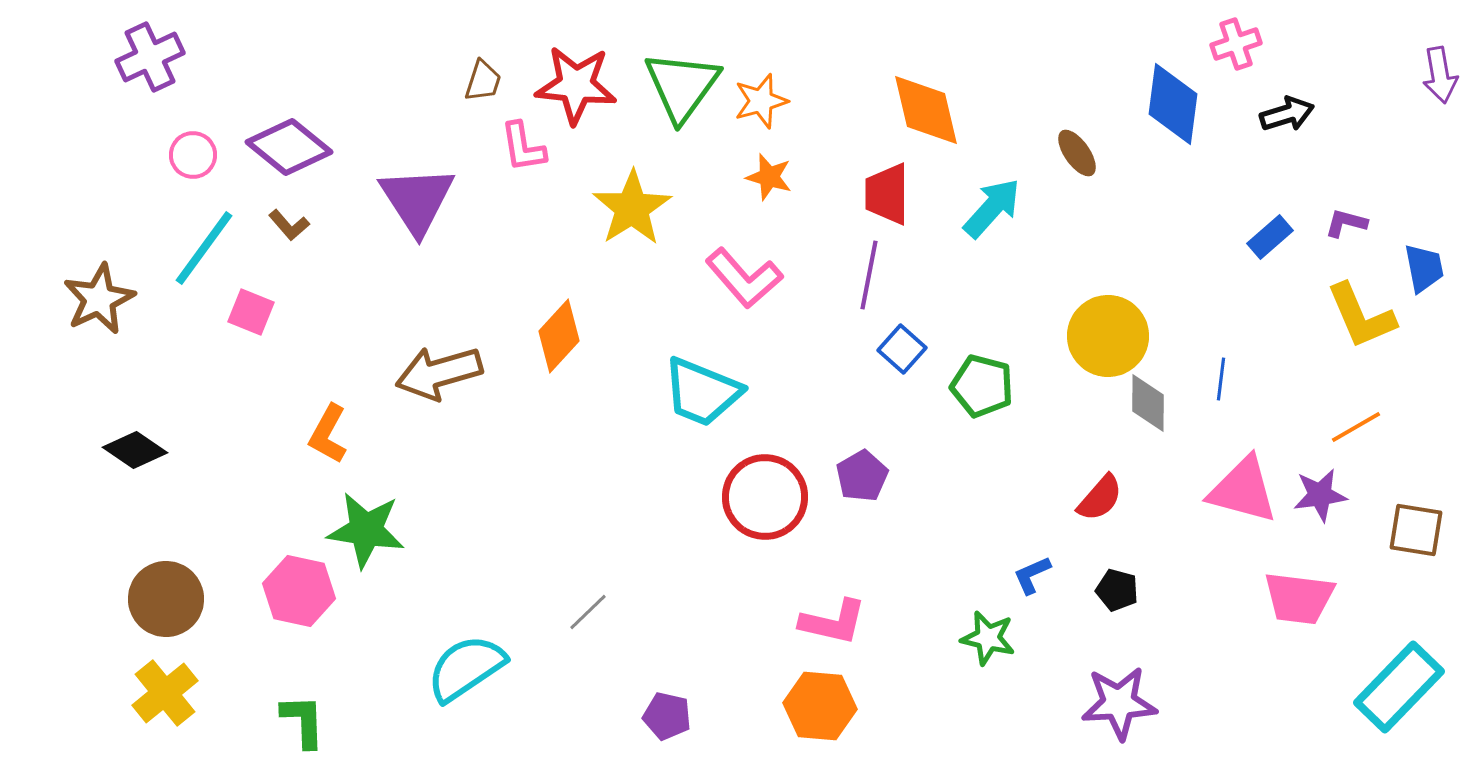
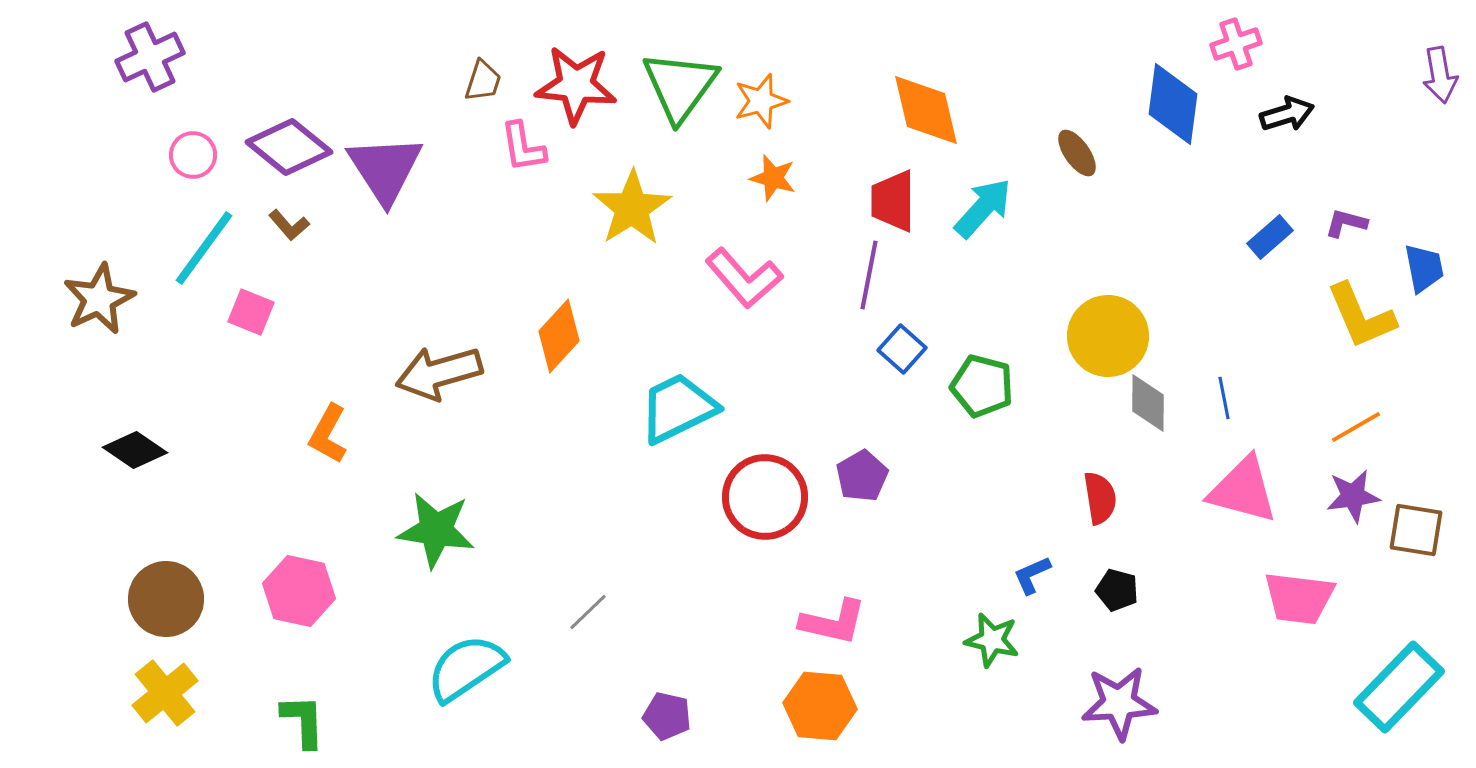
green triangle at (682, 86): moved 2 px left
orange star at (769, 177): moved 4 px right, 1 px down
red trapezoid at (887, 194): moved 6 px right, 7 px down
purple triangle at (417, 200): moved 32 px left, 31 px up
cyan arrow at (992, 208): moved 9 px left
blue line at (1221, 379): moved 3 px right, 19 px down; rotated 18 degrees counterclockwise
cyan trapezoid at (702, 392): moved 24 px left, 16 px down; rotated 132 degrees clockwise
purple star at (1320, 495): moved 33 px right, 1 px down
red semicircle at (1100, 498): rotated 50 degrees counterclockwise
green star at (366, 530): moved 70 px right
green star at (988, 638): moved 4 px right, 2 px down
